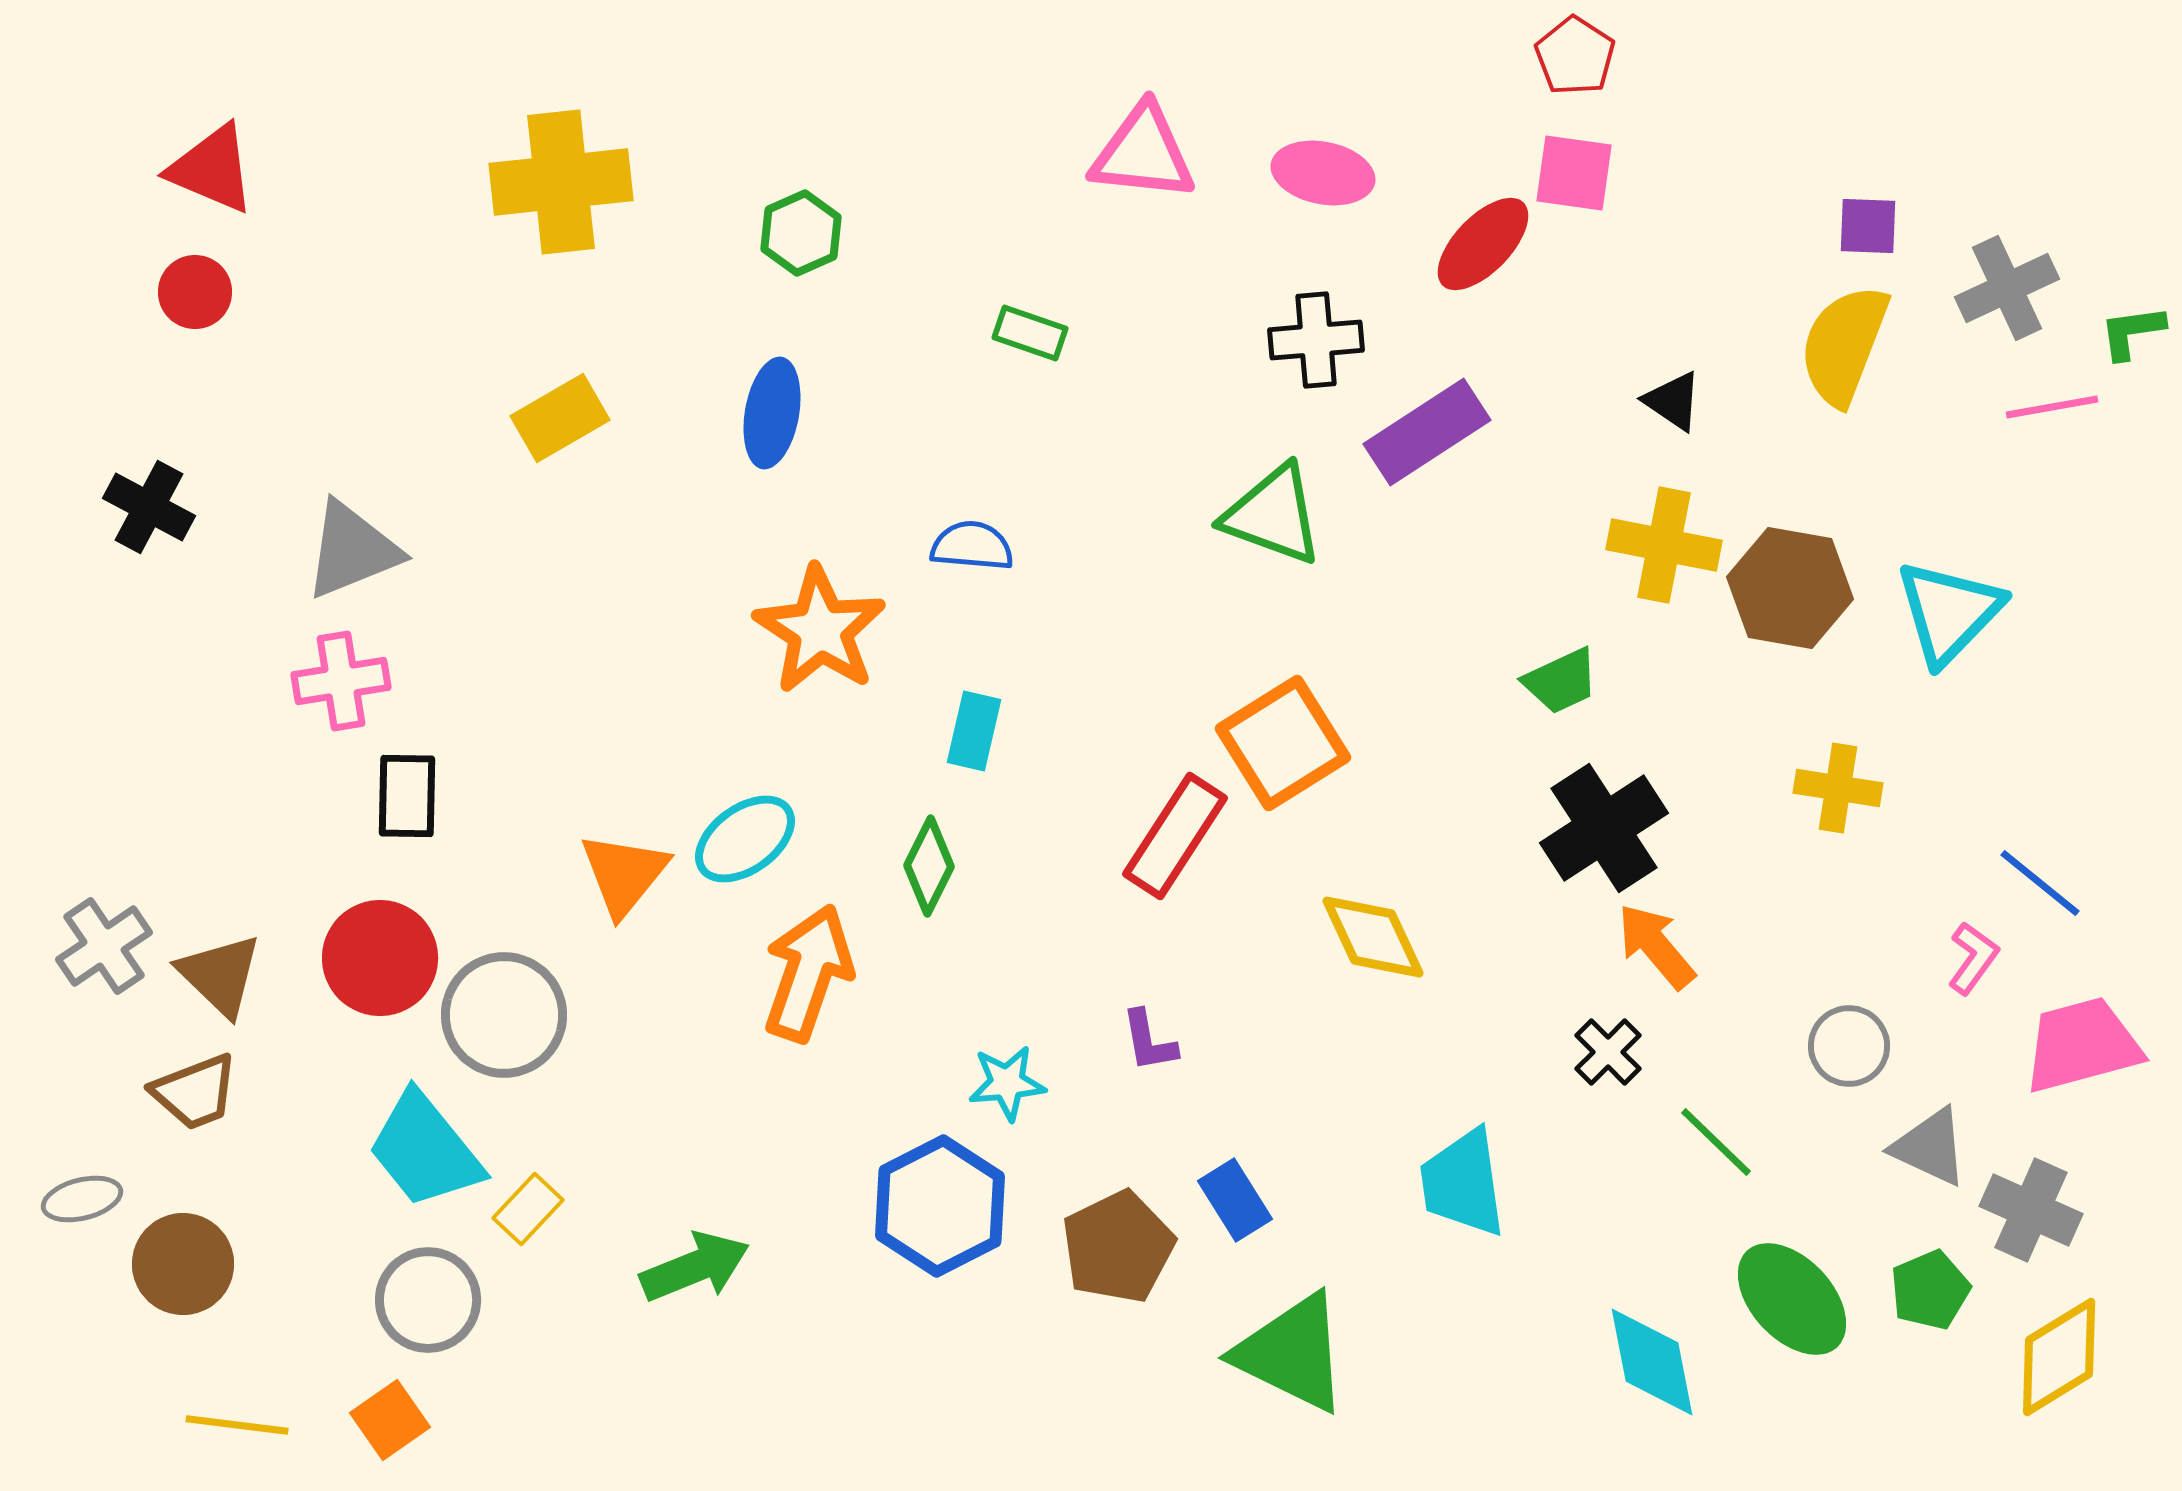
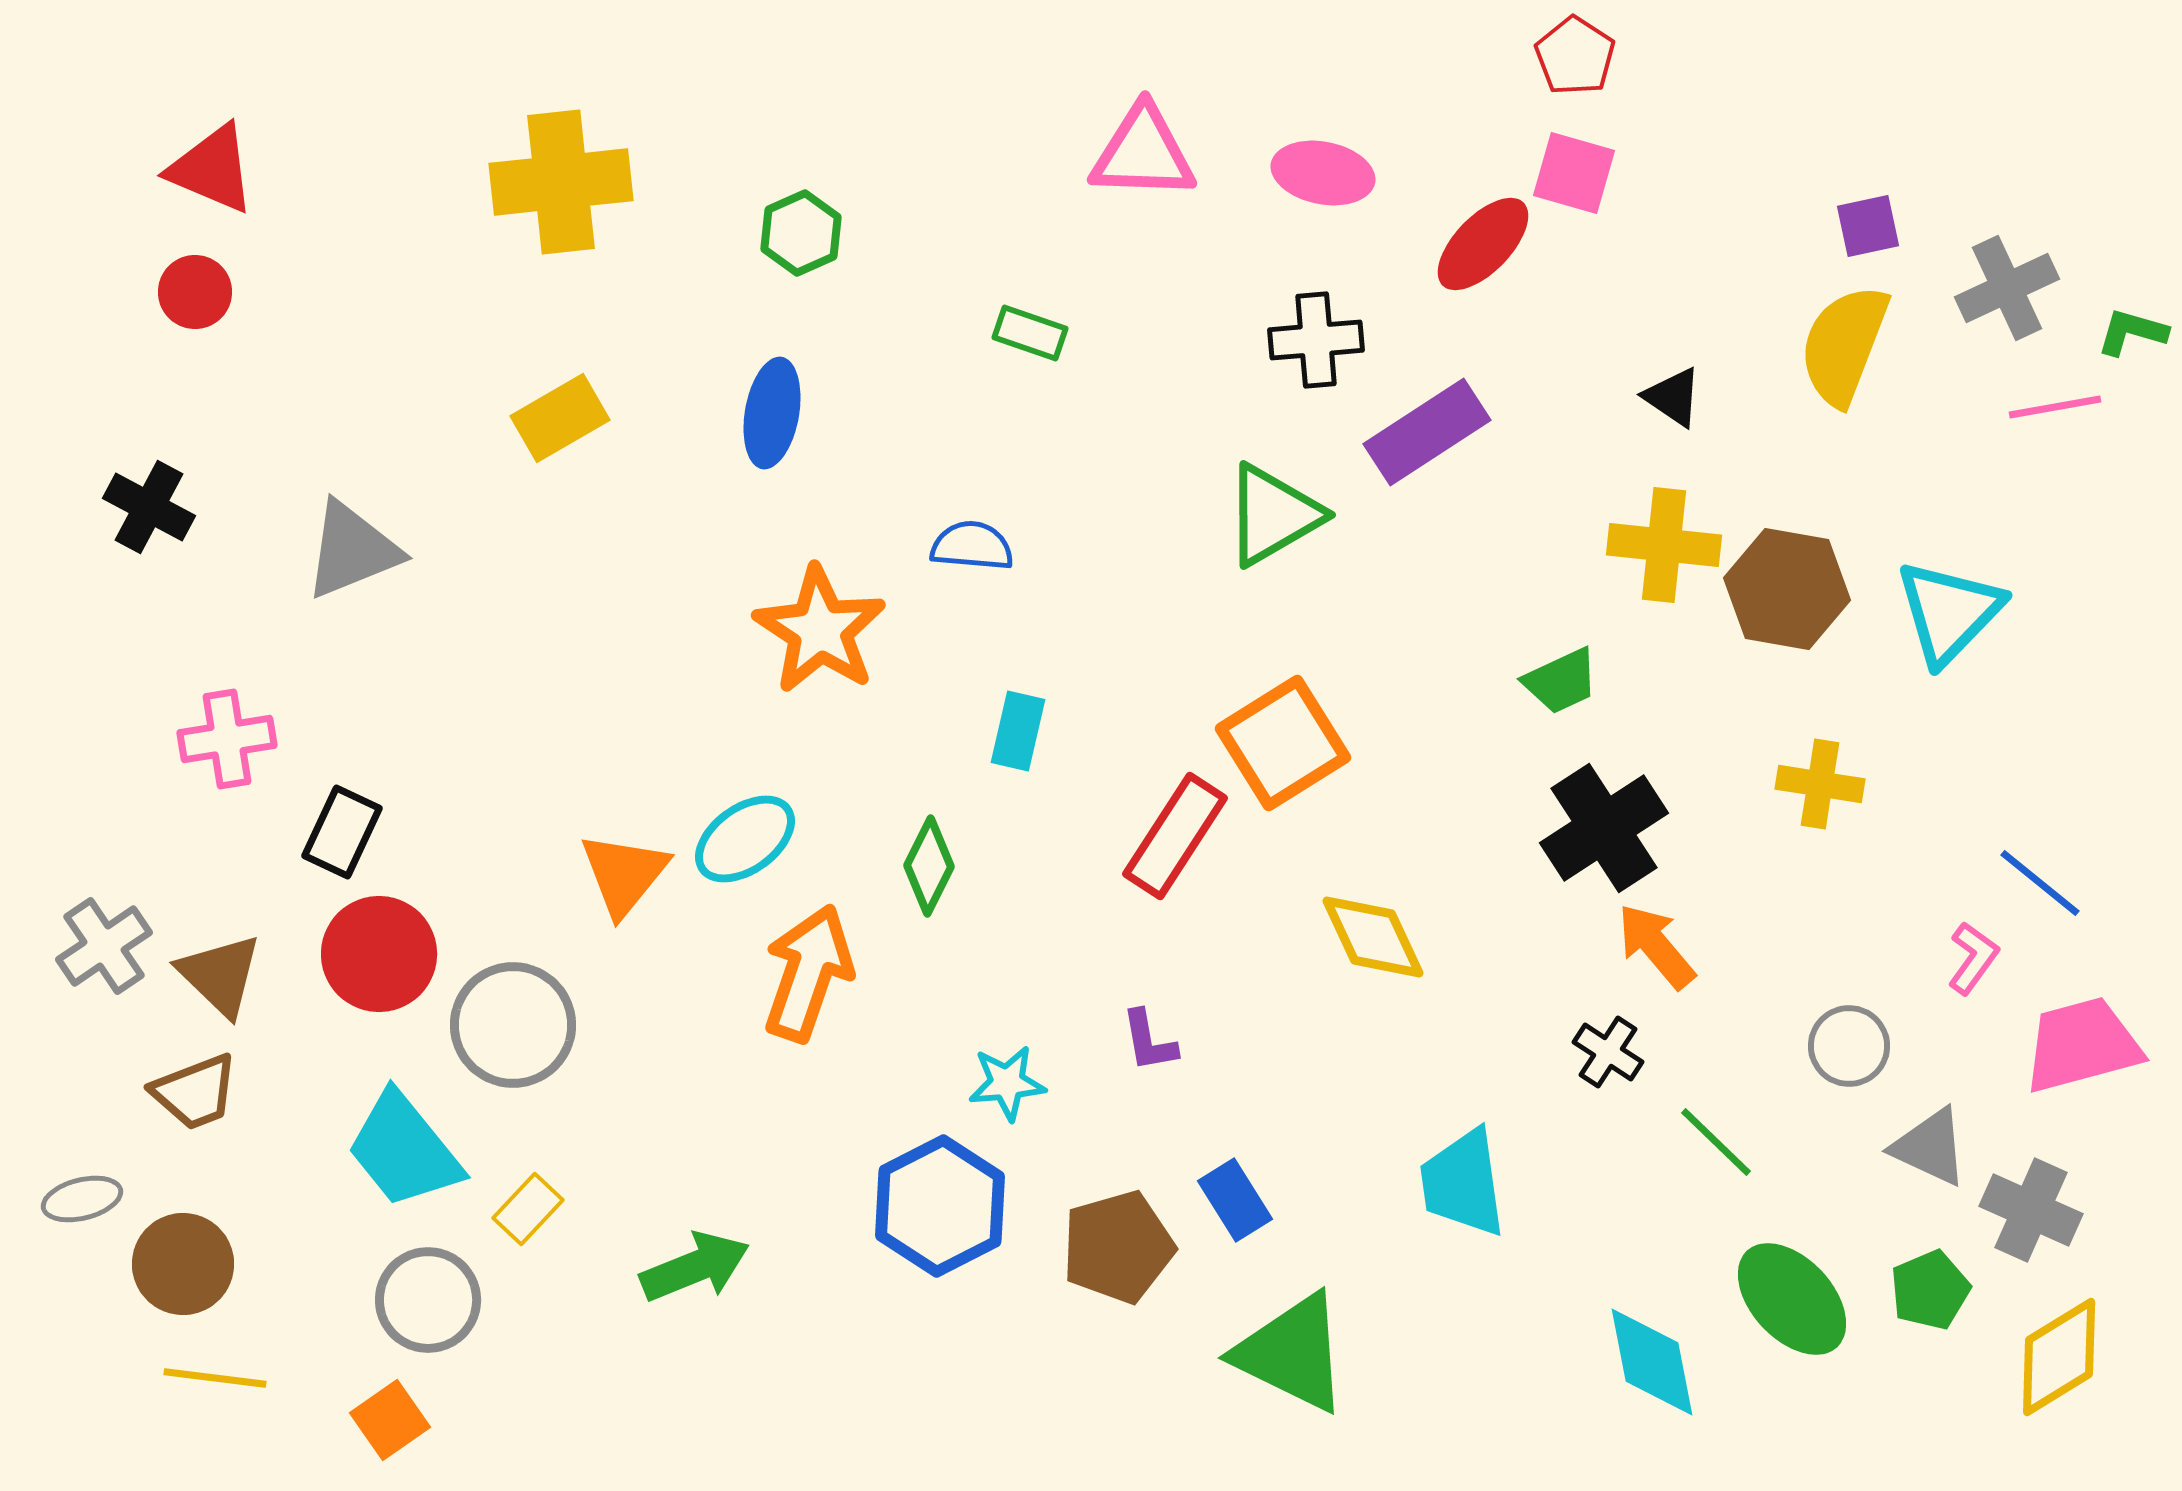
pink triangle at (1143, 153): rotated 4 degrees counterclockwise
pink square at (1574, 173): rotated 8 degrees clockwise
purple square at (1868, 226): rotated 14 degrees counterclockwise
green L-shape at (2132, 332): rotated 24 degrees clockwise
black triangle at (1673, 401): moved 4 px up
pink line at (2052, 407): moved 3 px right
green triangle at (1273, 515): rotated 50 degrees counterclockwise
yellow cross at (1664, 545): rotated 5 degrees counterclockwise
brown hexagon at (1790, 588): moved 3 px left, 1 px down
pink cross at (341, 681): moved 114 px left, 58 px down
cyan rectangle at (974, 731): moved 44 px right
yellow cross at (1838, 788): moved 18 px left, 4 px up
black rectangle at (407, 796): moved 65 px left, 36 px down; rotated 24 degrees clockwise
red circle at (380, 958): moved 1 px left, 4 px up
gray circle at (504, 1015): moved 9 px right, 10 px down
black cross at (1608, 1052): rotated 12 degrees counterclockwise
cyan trapezoid at (425, 1150): moved 21 px left
brown pentagon at (1118, 1247): rotated 10 degrees clockwise
yellow line at (237, 1425): moved 22 px left, 47 px up
